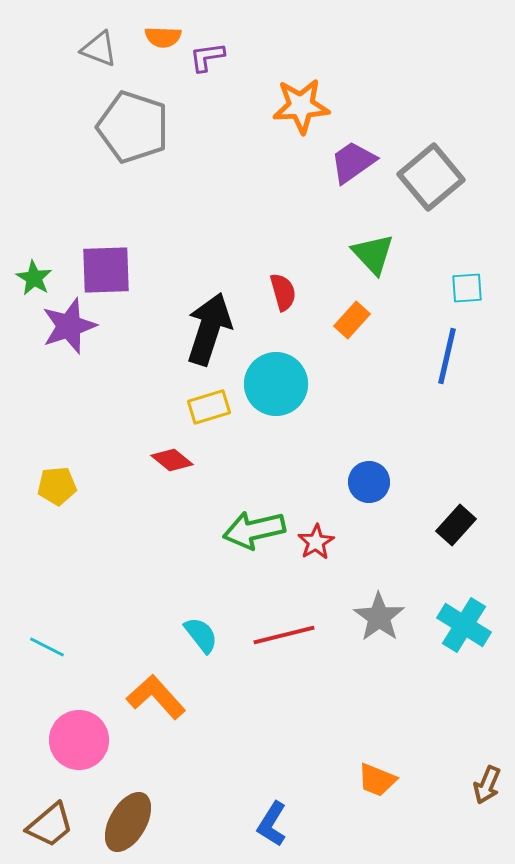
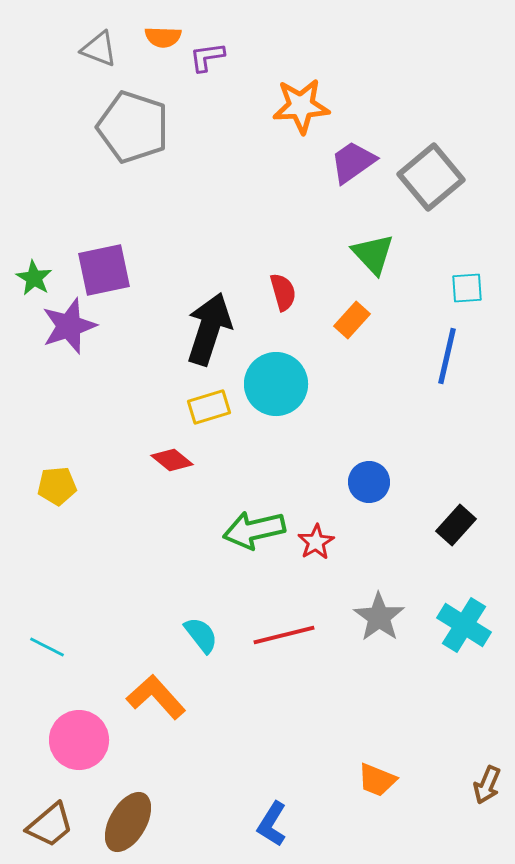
purple square: moved 2 px left; rotated 10 degrees counterclockwise
